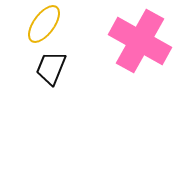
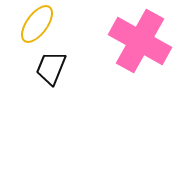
yellow ellipse: moved 7 px left
